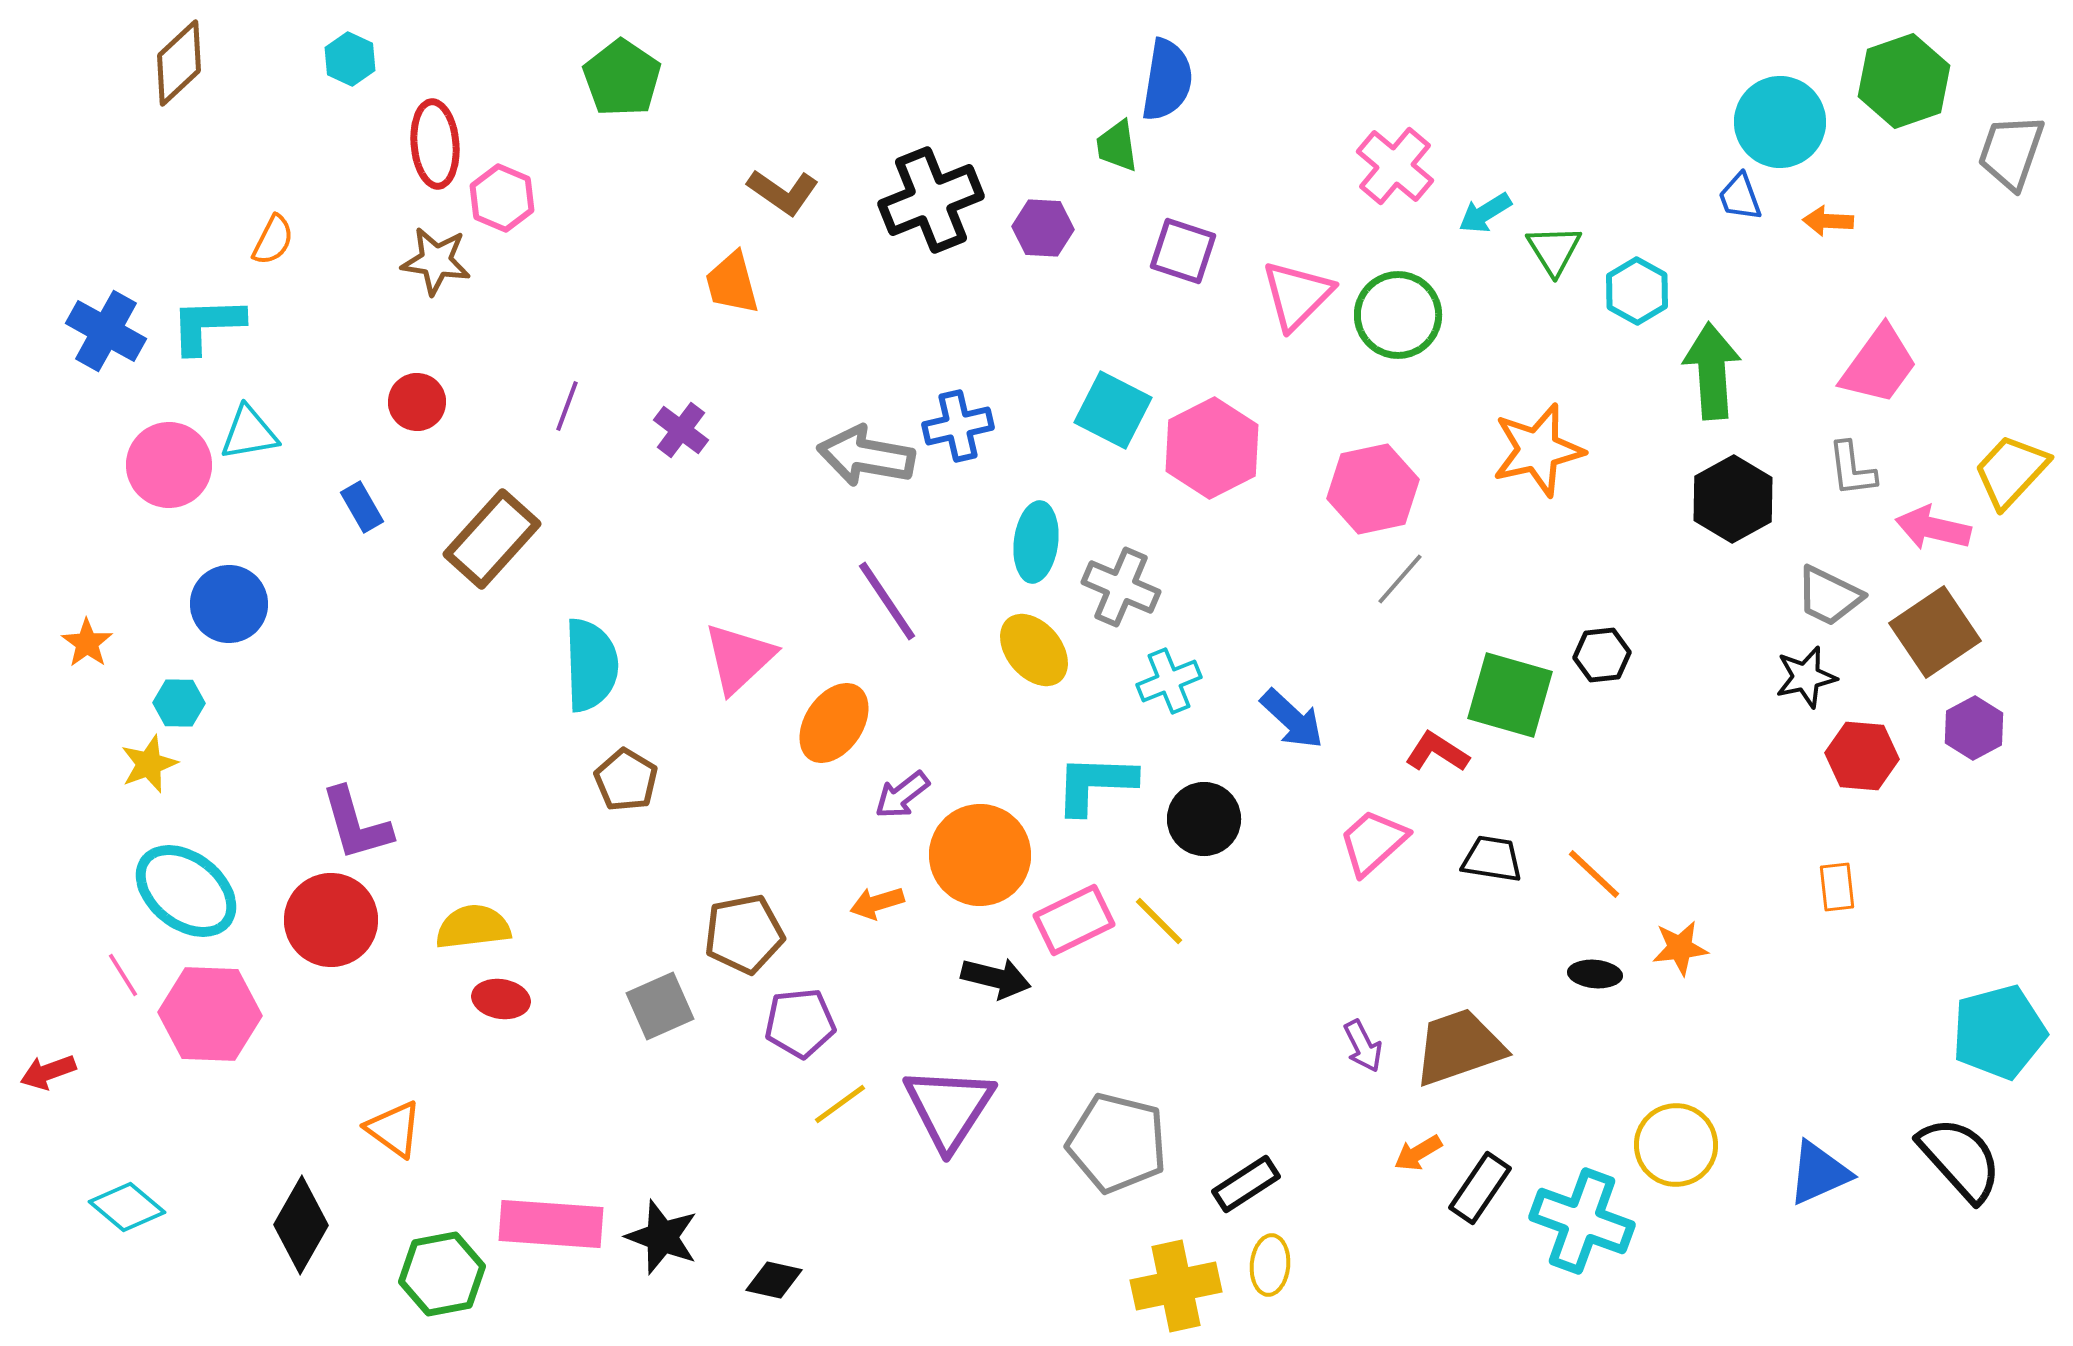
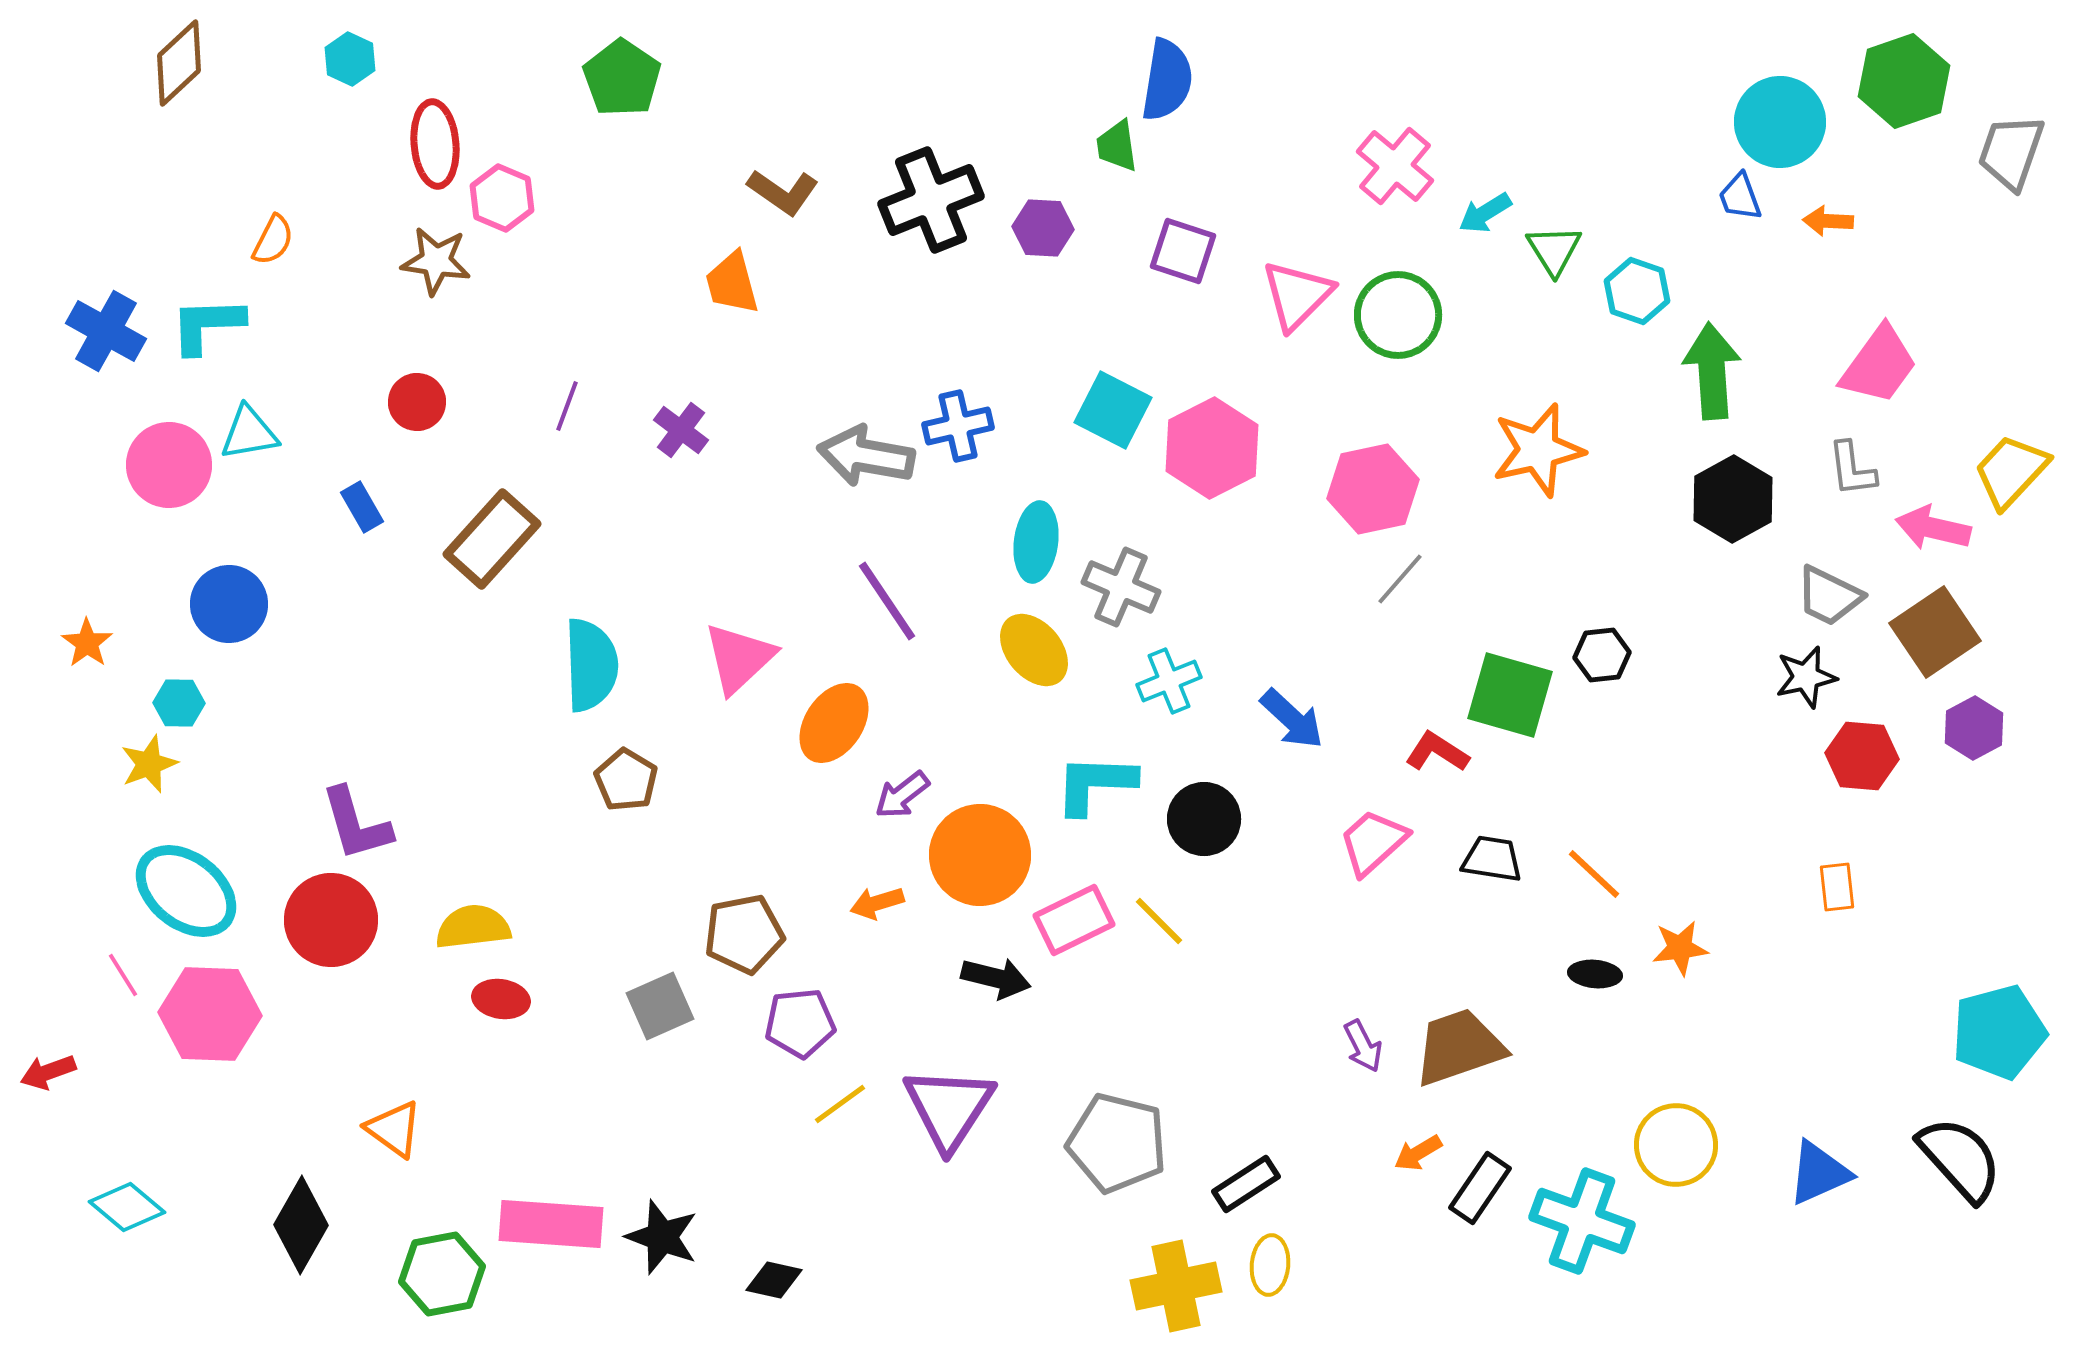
cyan hexagon at (1637, 291): rotated 10 degrees counterclockwise
